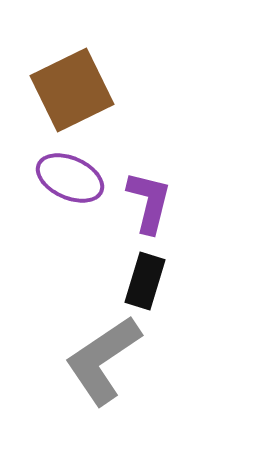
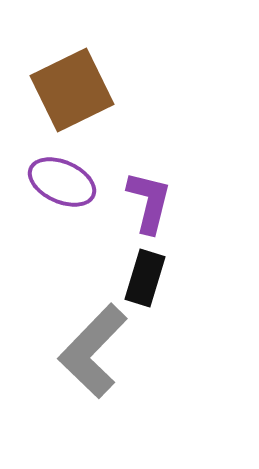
purple ellipse: moved 8 px left, 4 px down
black rectangle: moved 3 px up
gray L-shape: moved 10 px left, 9 px up; rotated 12 degrees counterclockwise
